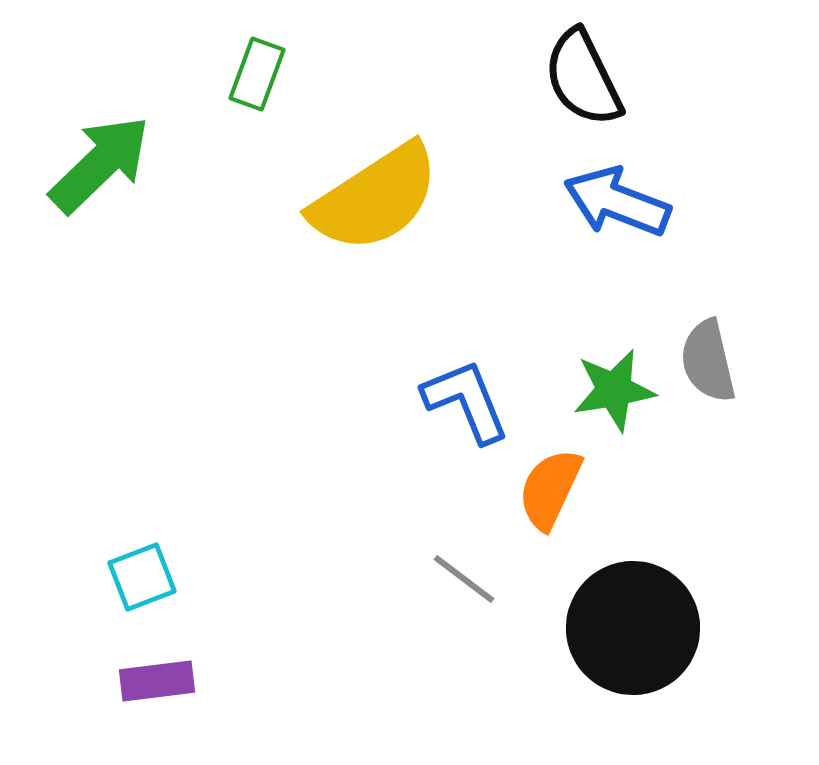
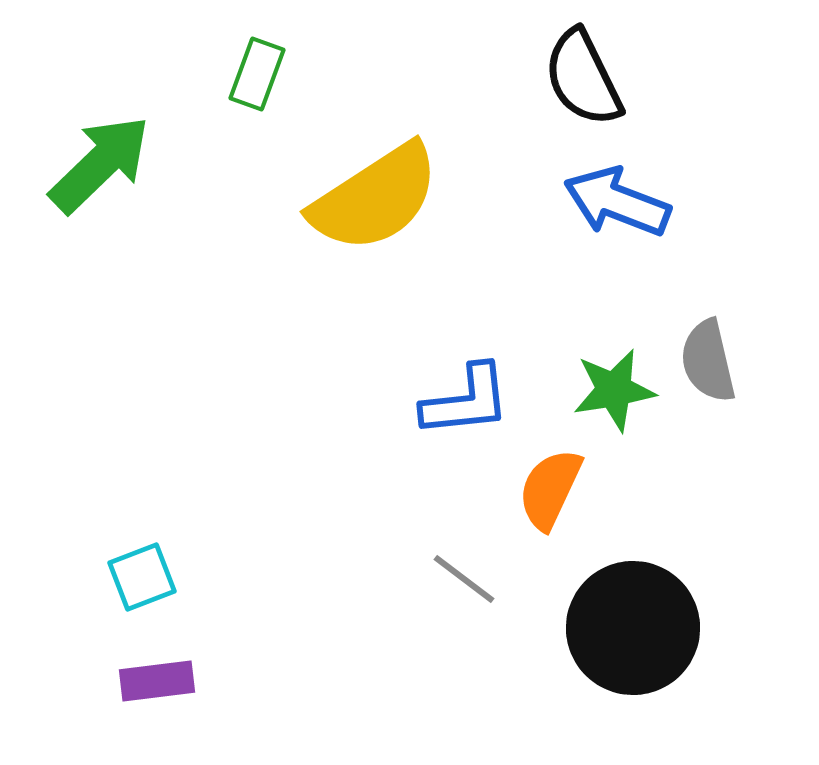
blue L-shape: rotated 106 degrees clockwise
